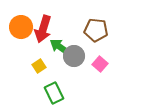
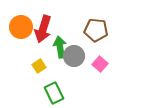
green arrow: rotated 45 degrees clockwise
